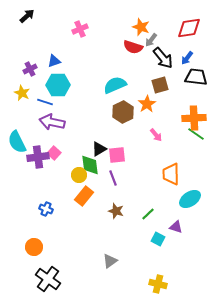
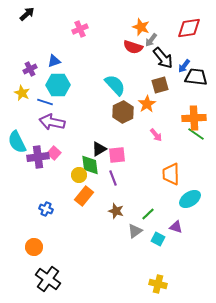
black arrow at (27, 16): moved 2 px up
blue arrow at (187, 58): moved 3 px left, 8 px down
cyan semicircle at (115, 85): rotated 70 degrees clockwise
gray triangle at (110, 261): moved 25 px right, 30 px up
